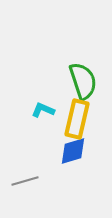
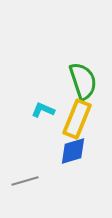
yellow rectangle: rotated 9 degrees clockwise
